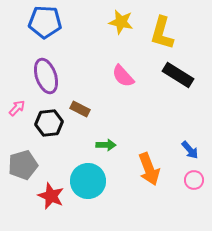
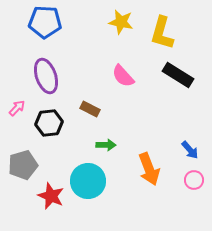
brown rectangle: moved 10 px right
